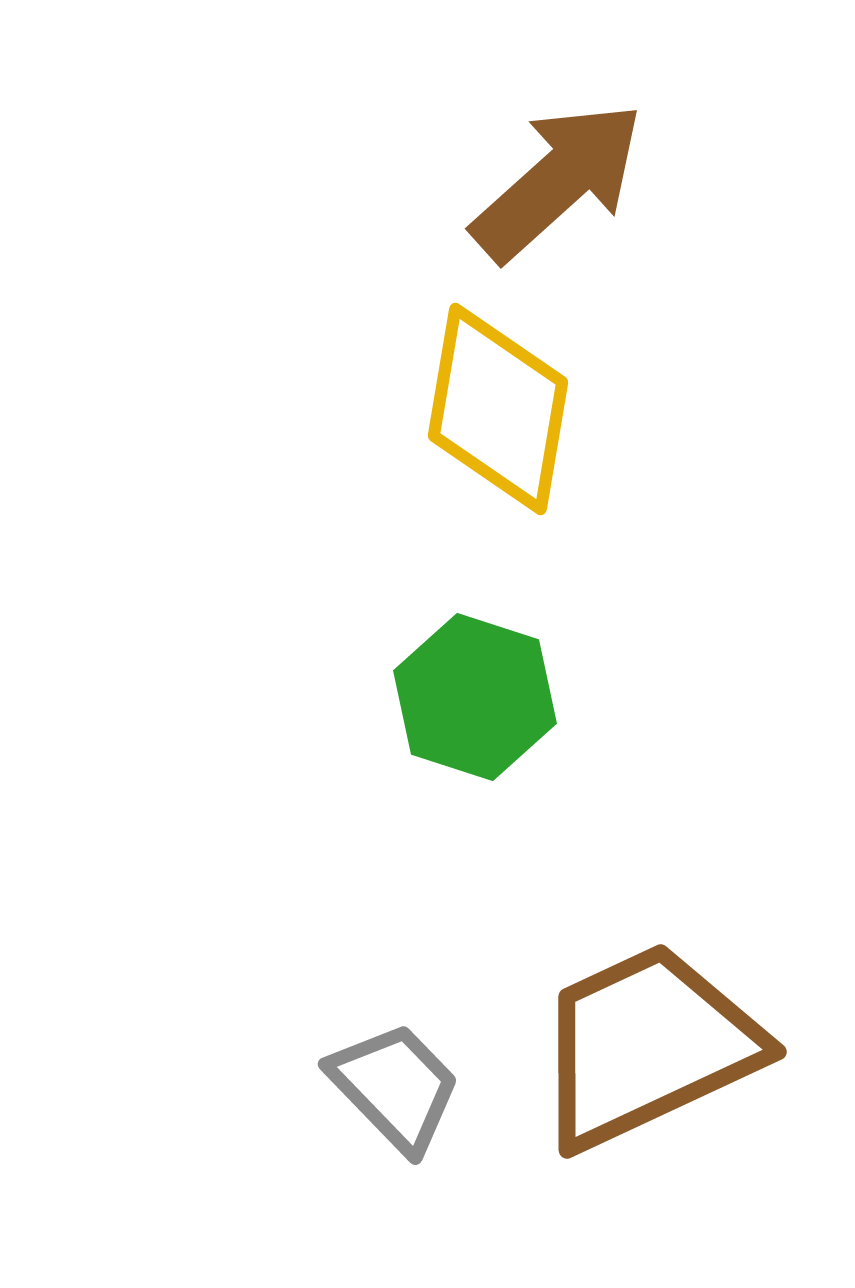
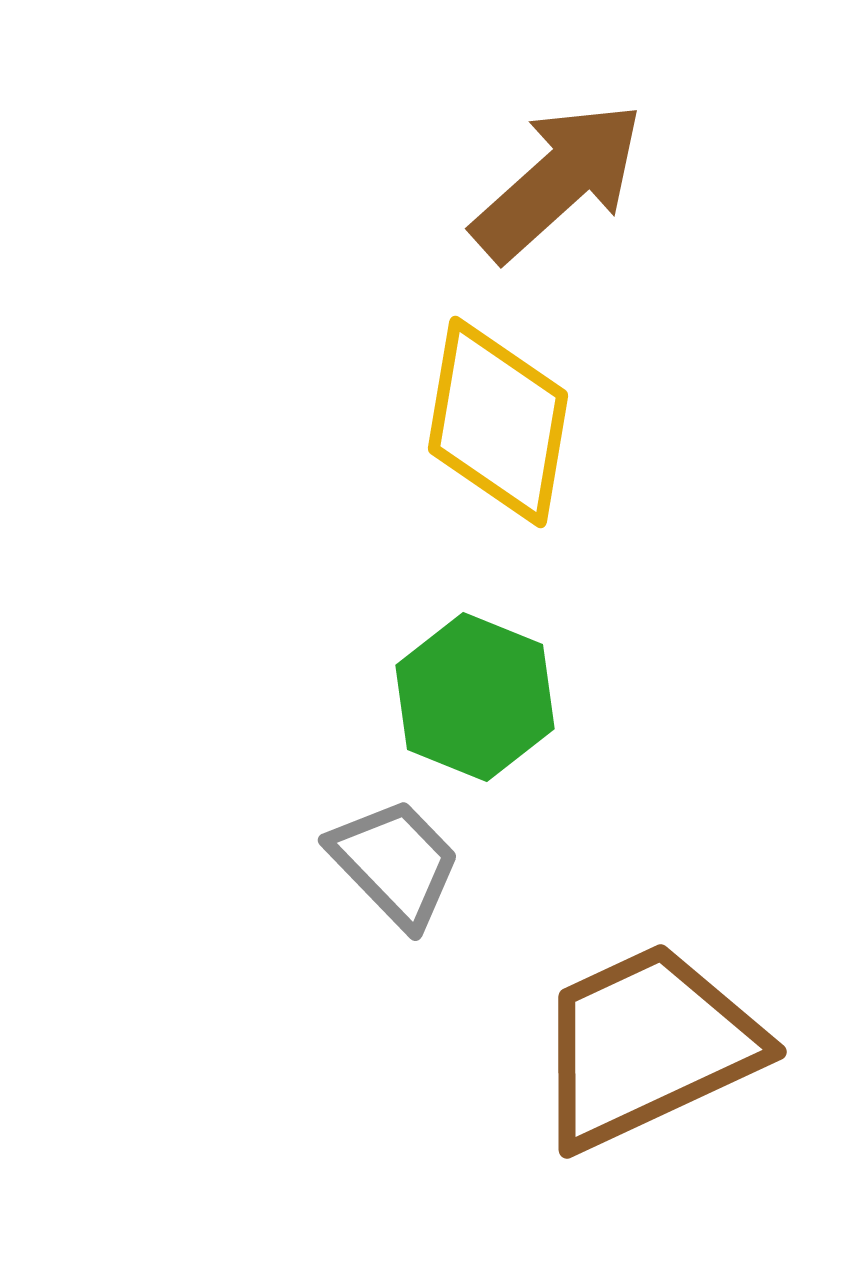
yellow diamond: moved 13 px down
green hexagon: rotated 4 degrees clockwise
gray trapezoid: moved 224 px up
